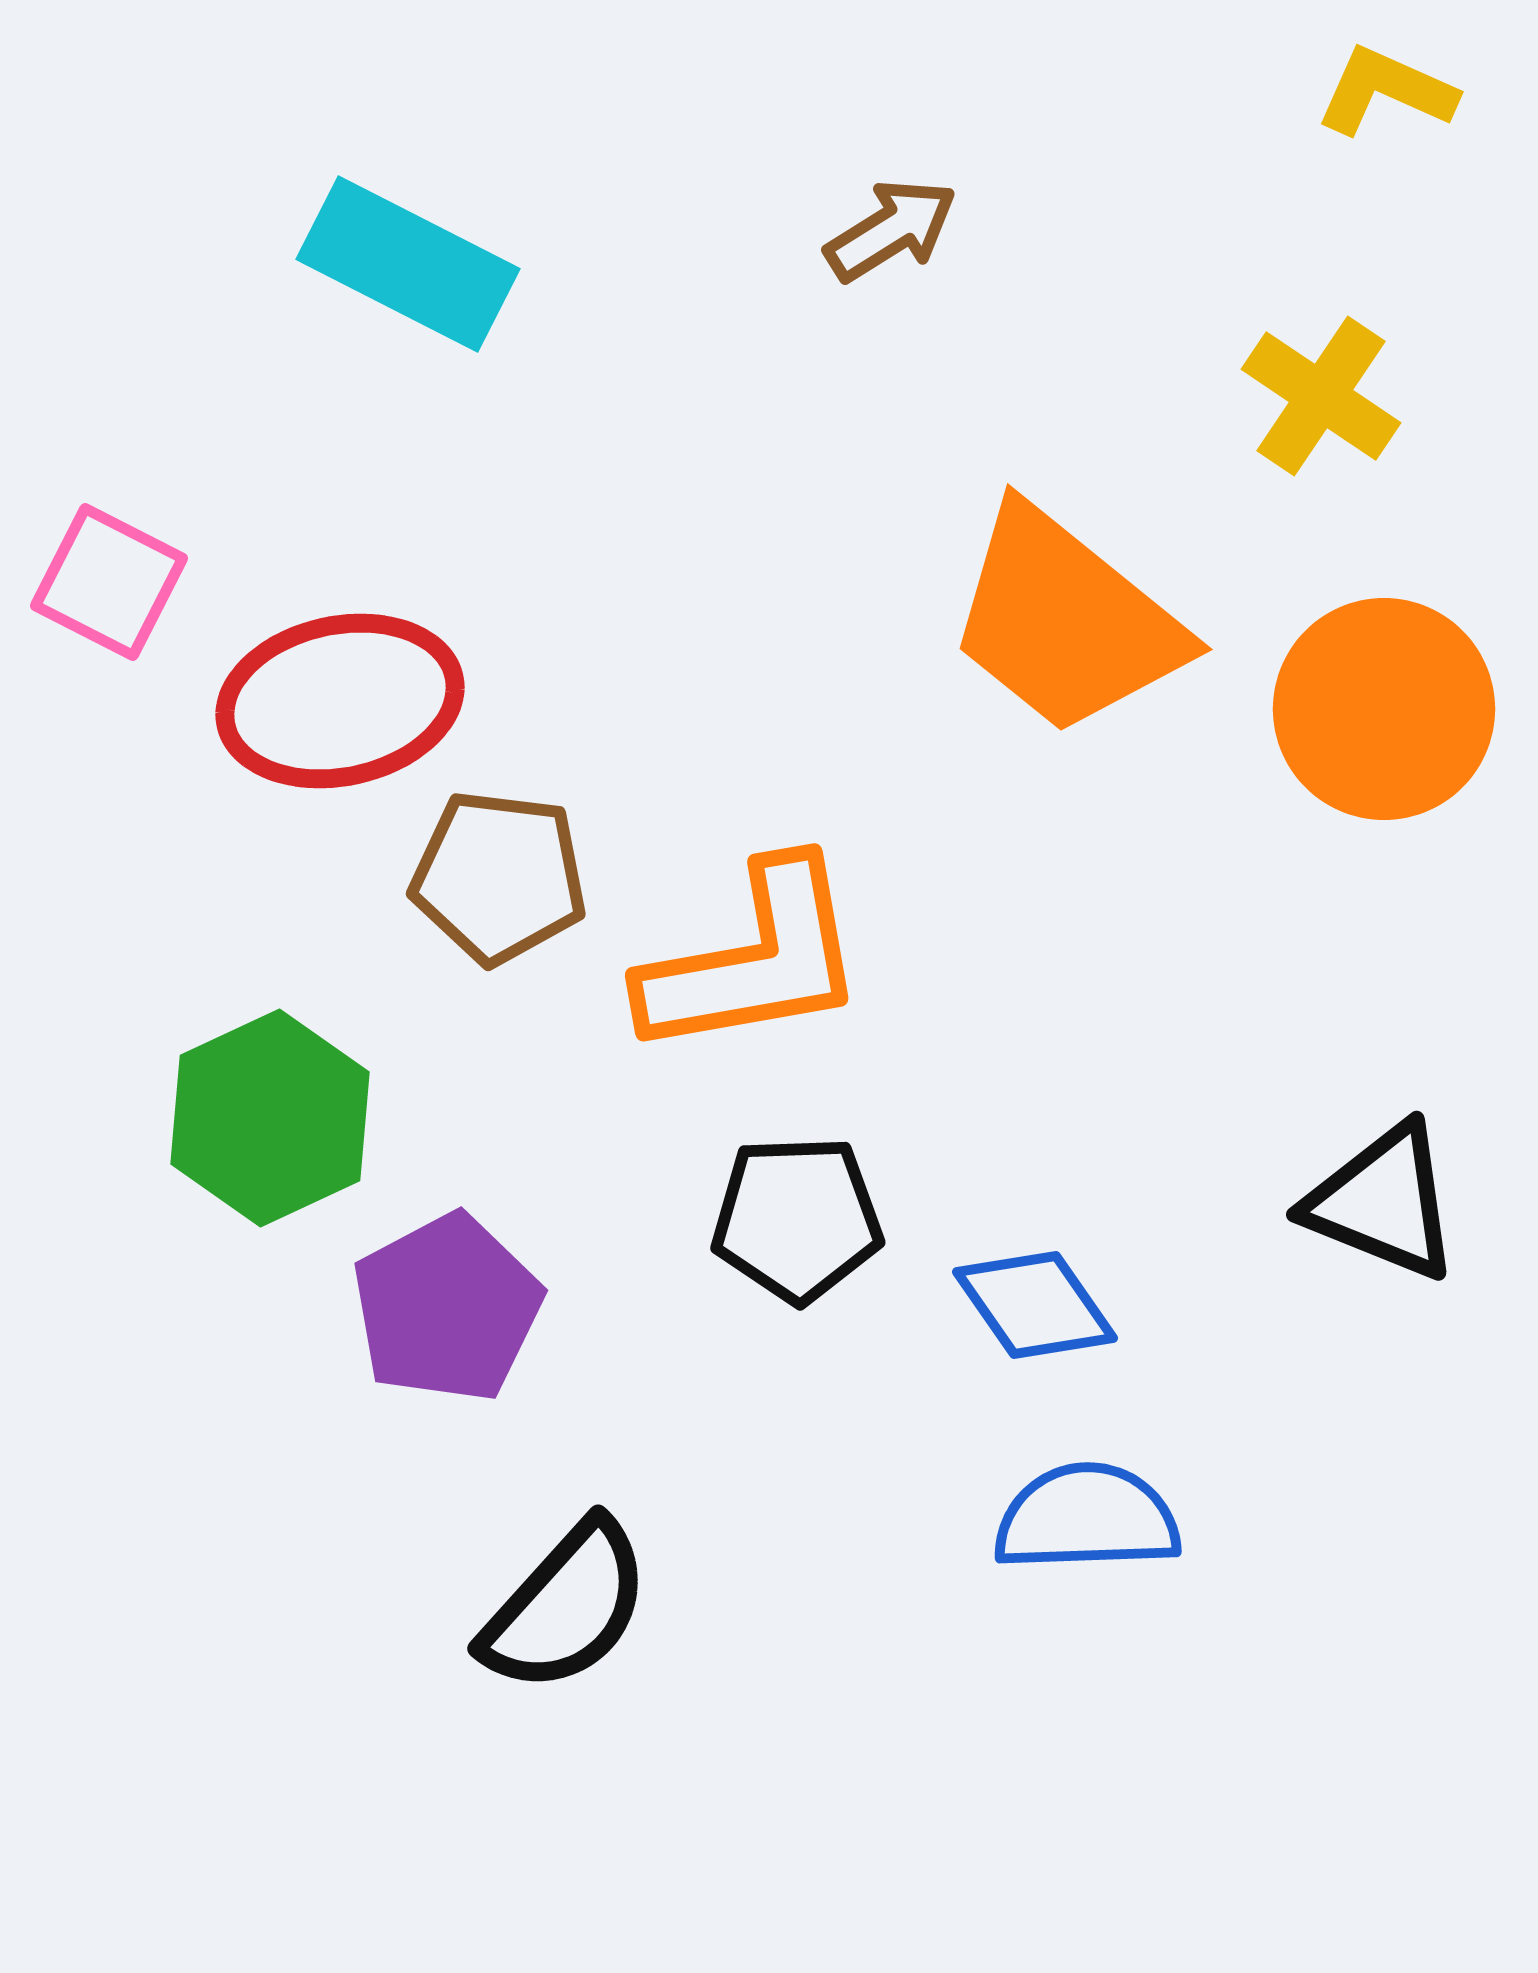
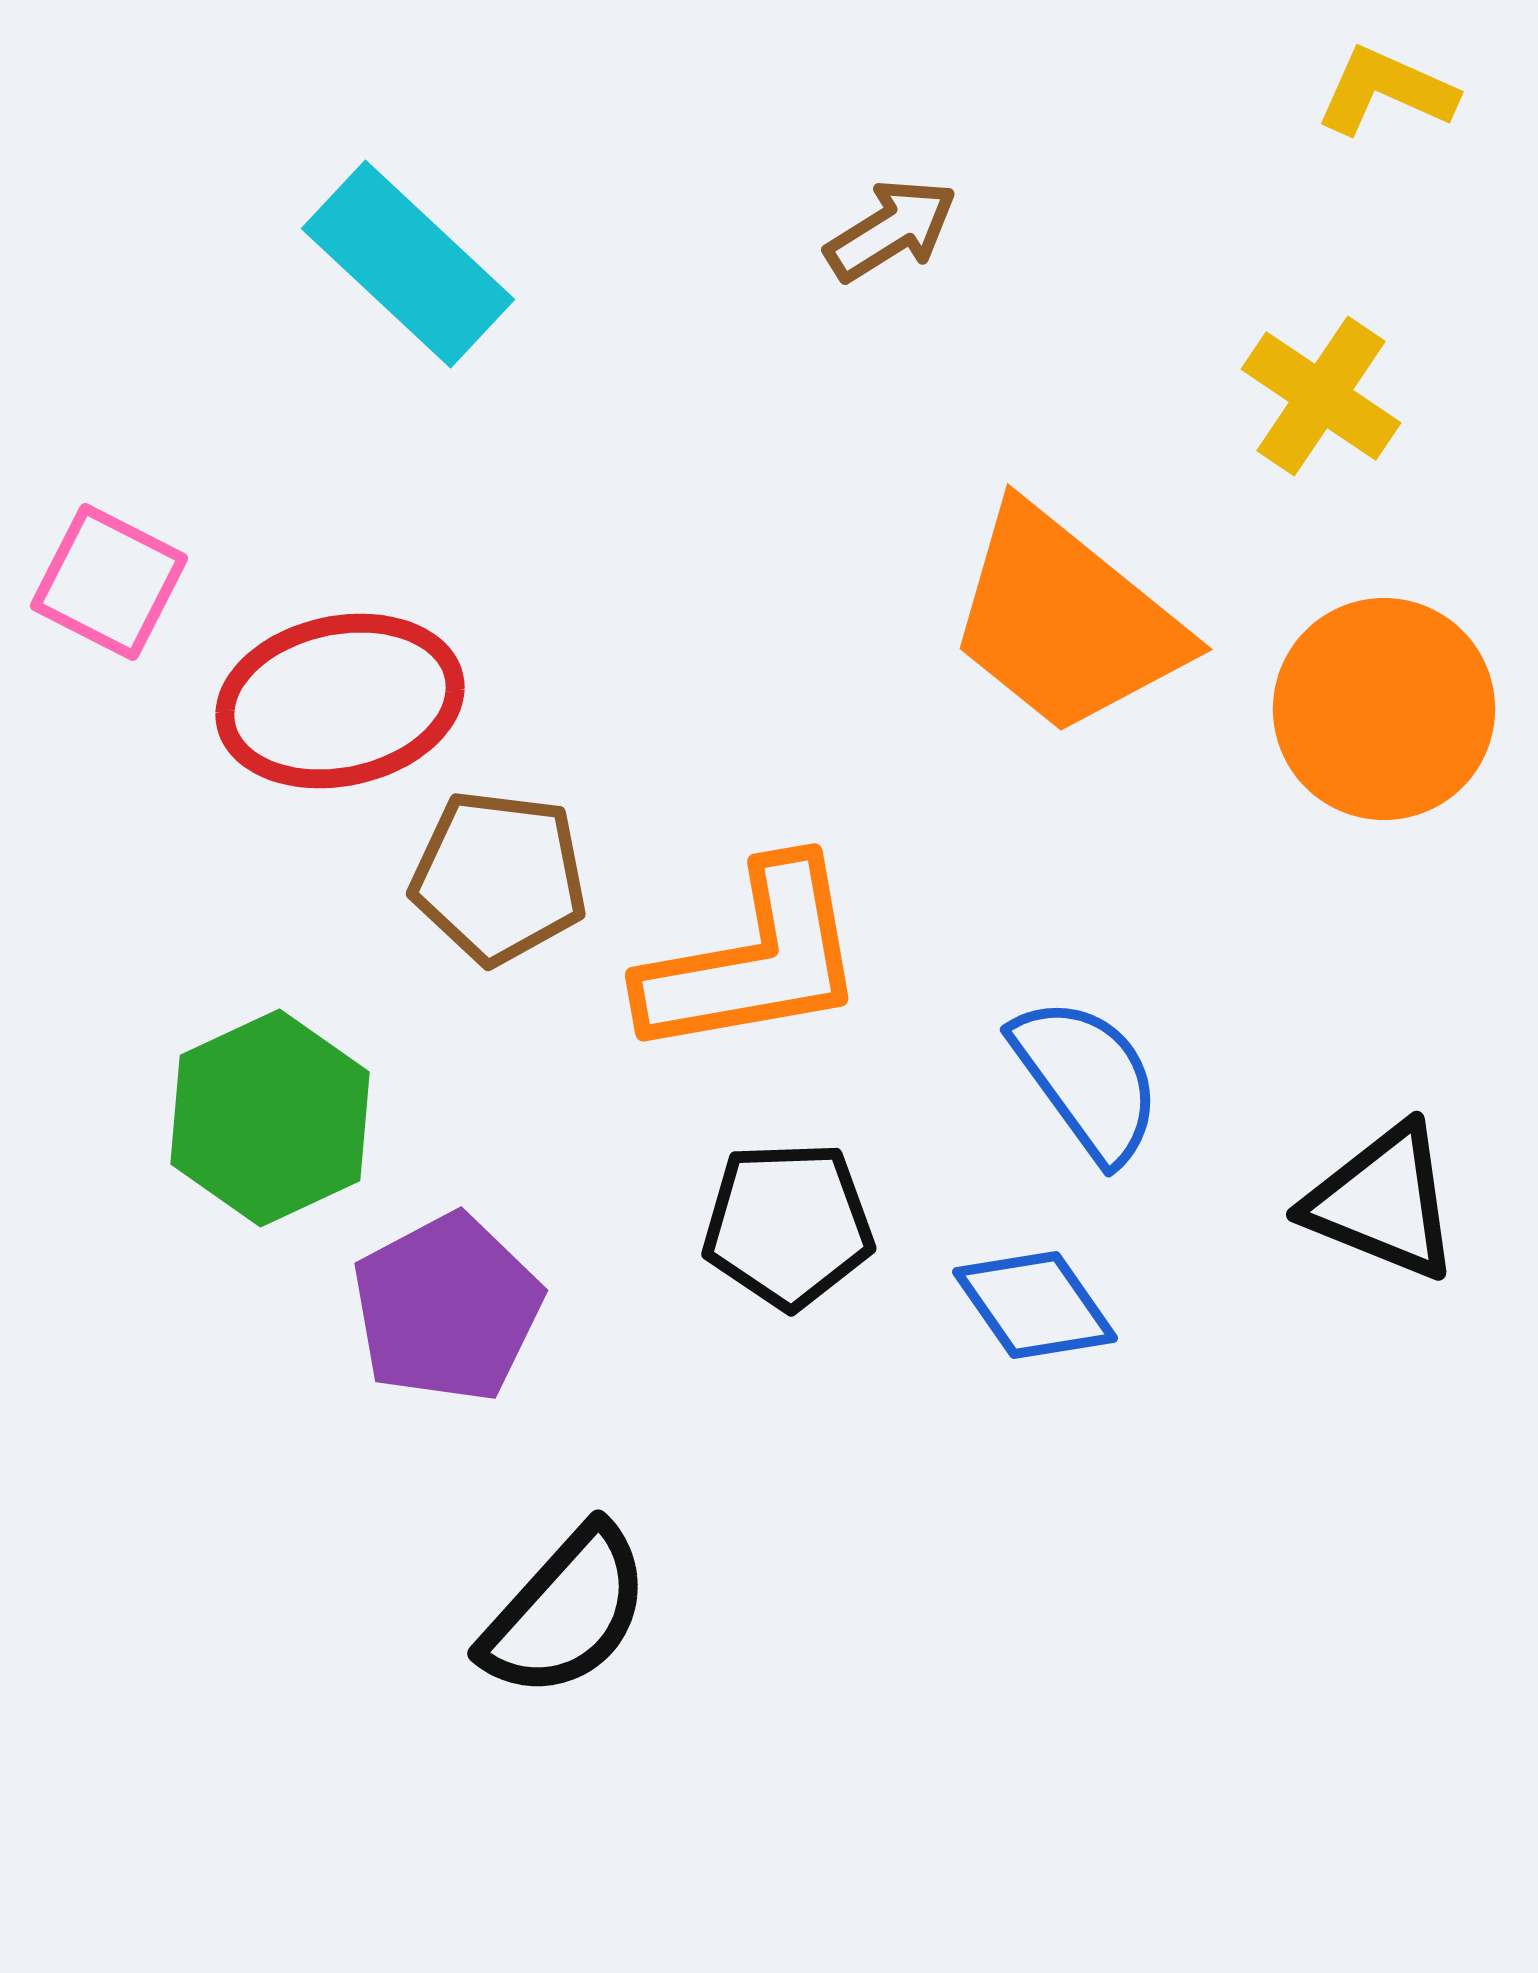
cyan rectangle: rotated 16 degrees clockwise
black pentagon: moved 9 px left, 6 px down
blue semicircle: moved 439 px up; rotated 56 degrees clockwise
black semicircle: moved 5 px down
